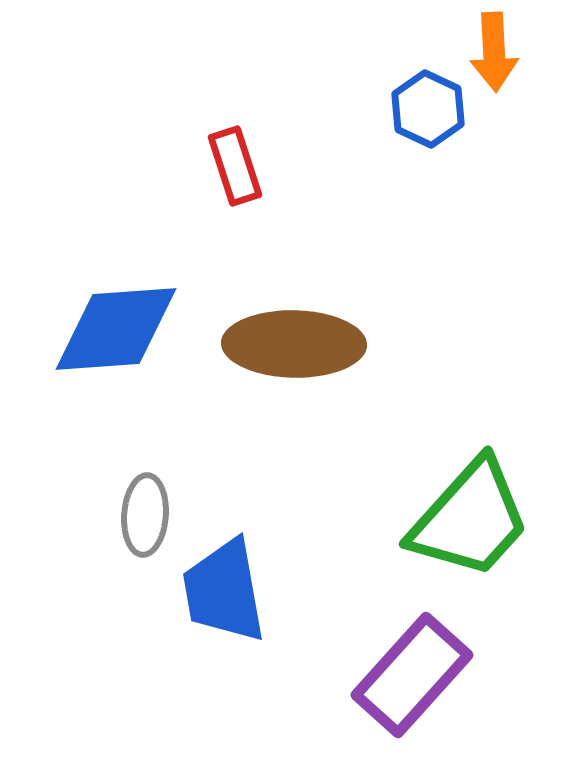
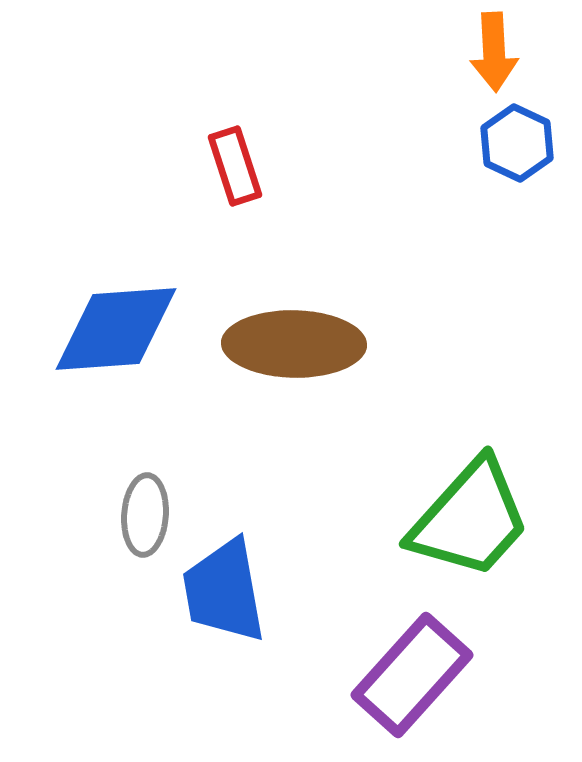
blue hexagon: moved 89 px right, 34 px down
